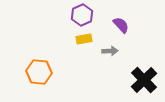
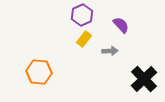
yellow rectangle: rotated 42 degrees counterclockwise
black cross: moved 1 px up
